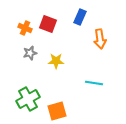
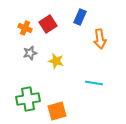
red square: rotated 36 degrees clockwise
yellow star: rotated 14 degrees clockwise
green cross: rotated 20 degrees clockwise
